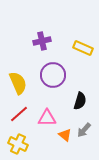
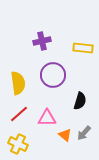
yellow rectangle: rotated 18 degrees counterclockwise
yellow semicircle: rotated 15 degrees clockwise
gray arrow: moved 3 px down
